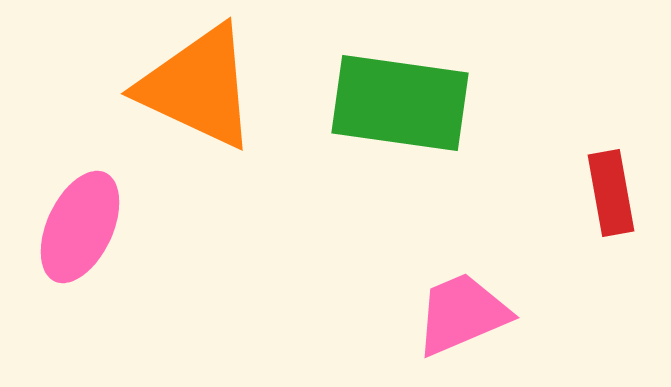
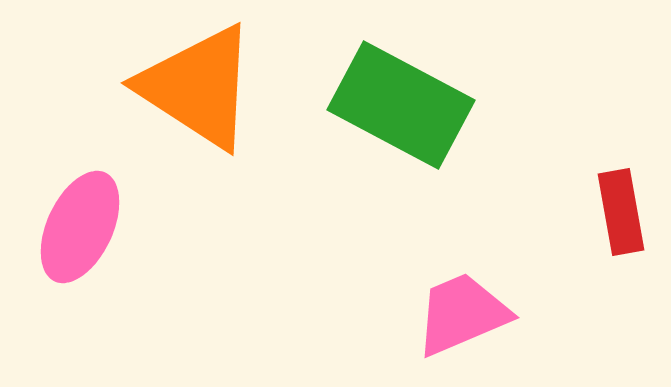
orange triangle: rotated 8 degrees clockwise
green rectangle: moved 1 px right, 2 px down; rotated 20 degrees clockwise
red rectangle: moved 10 px right, 19 px down
